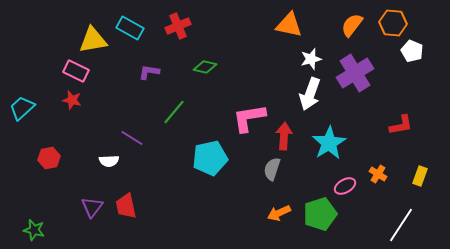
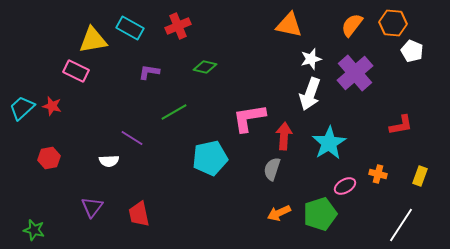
purple cross: rotated 9 degrees counterclockwise
red star: moved 20 px left, 6 px down
green line: rotated 20 degrees clockwise
orange cross: rotated 18 degrees counterclockwise
red trapezoid: moved 13 px right, 8 px down
